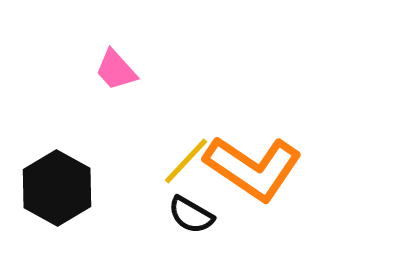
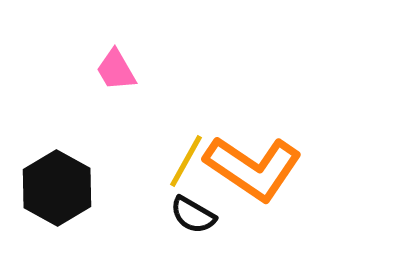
pink trapezoid: rotated 12 degrees clockwise
yellow line: rotated 14 degrees counterclockwise
black semicircle: moved 2 px right
